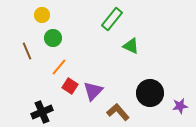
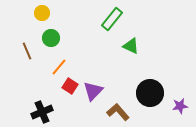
yellow circle: moved 2 px up
green circle: moved 2 px left
